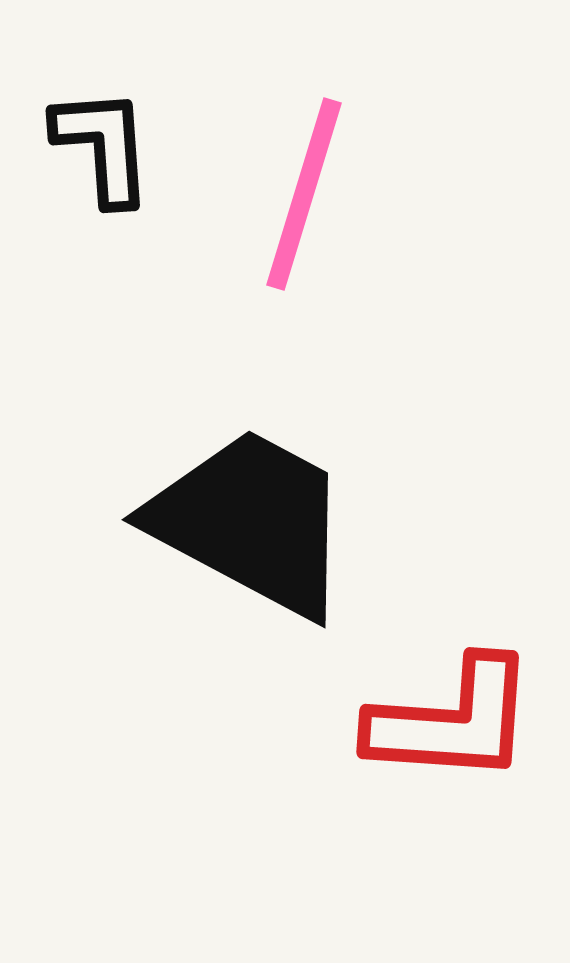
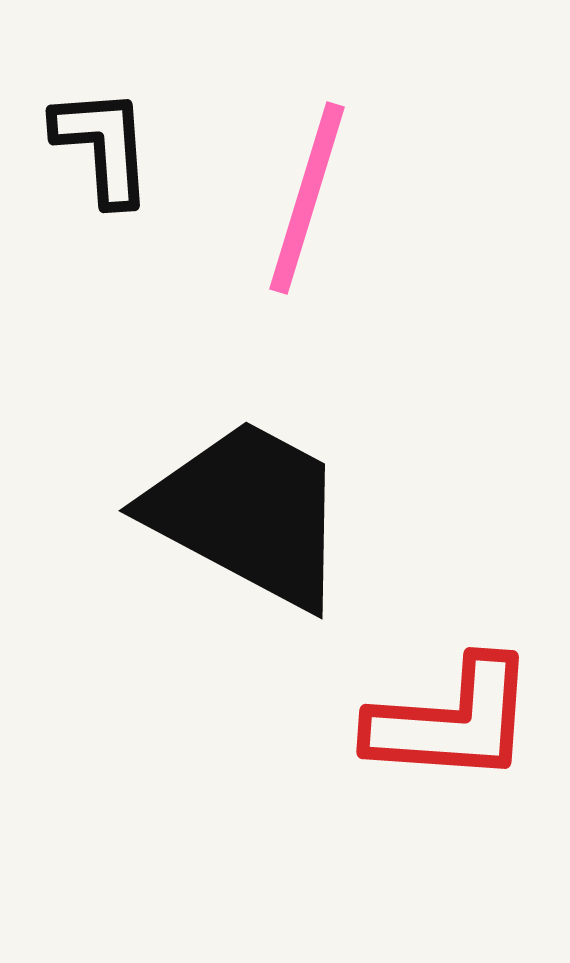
pink line: moved 3 px right, 4 px down
black trapezoid: moved 3 px left, 9 px up
